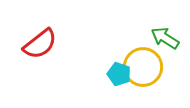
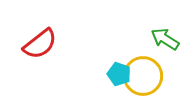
green arrow: moved 1 px down
yellow circle: moved 9 px down
